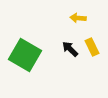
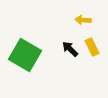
yellow arrow: moved 5 px right, 2 px down
